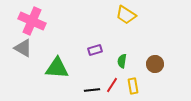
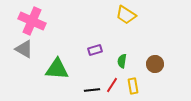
gray triangle: moved 1 px right, 1 px down
green triangle: moved 1 px down
